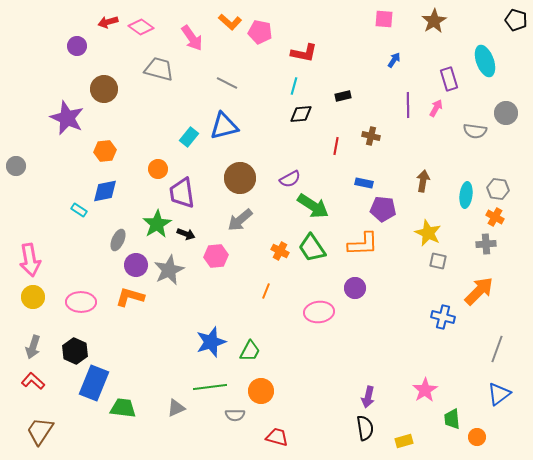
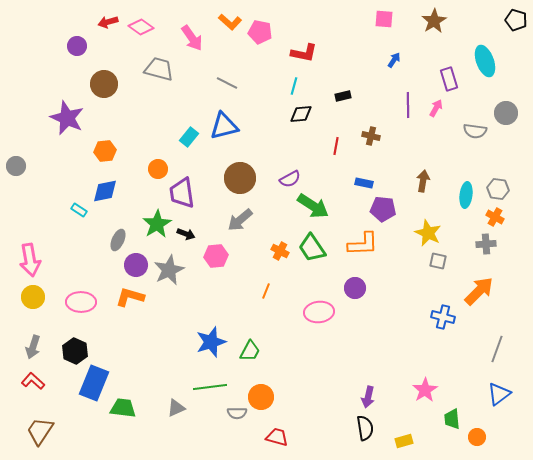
brown circle at (104, 89): moved 5 px up
orange circle at (261, 391): moved 6 px down
gray semicircle at (235, 415): moved 2 px right, 2 px up
